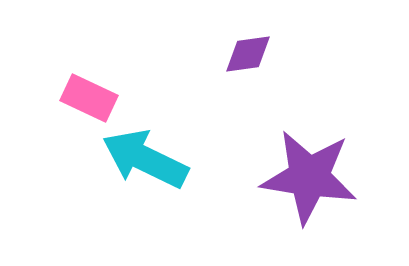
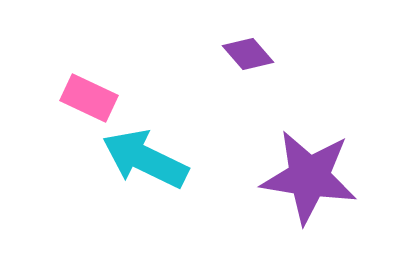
purple diamond: rotated 57 degrees clockwise
